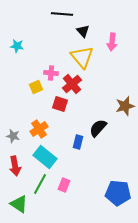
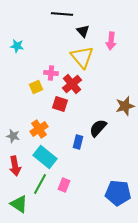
pink arrow: moved 1 px left, 1 px up
